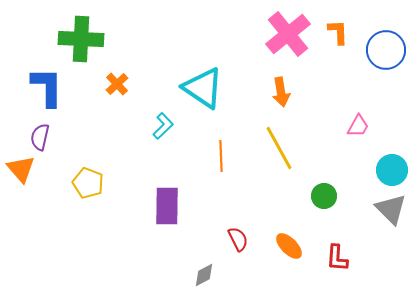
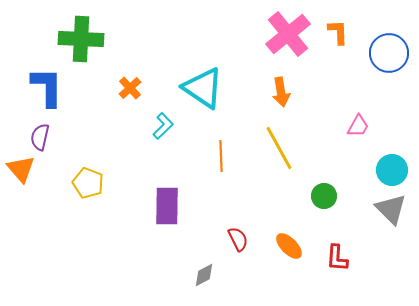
blue circle: moved 3 px right, 3 px down
orange cross: moved 13 px right, 4 px down
